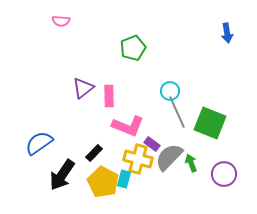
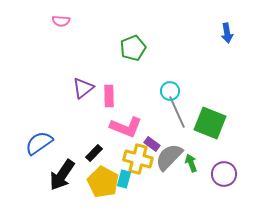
pink L-shape: moved 2 px left, 1 px down
